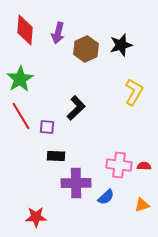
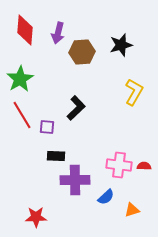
brown hexagon: moved 4 px left, 3 px down; rotated 20 degrees clockwise
red line: moved 1 px right, 1 px up
purple cross: moved 1 px left, 3 px up
orange triangle: moved 10 px left, 5 px down
